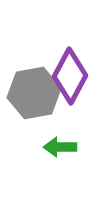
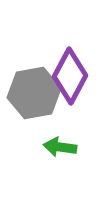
green arrow: rotated 8 degrees clockwise
